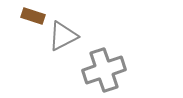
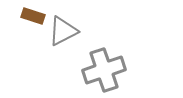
gray triangle: moved 5 px up
